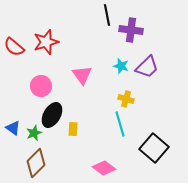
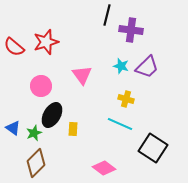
black line: rotated 25 degrees clockwise
cyan line: rotated 50 degrees counterclockwise
black square: moved 1 px left; rotated 8 degrees counterclockwise
